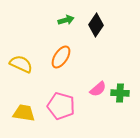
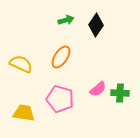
pink pentagon: moved 1 px left, 7 px up
